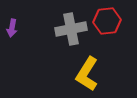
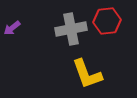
purple arrow: rotated 42 degrees clockwise
yellow L-shape: rotated 52 degrees counterclockwise
